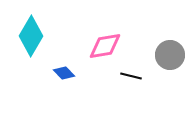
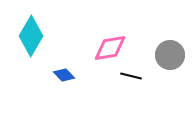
pink diamond: moved 5 px right, 2 px down
blue diamond: moved 2 px down
